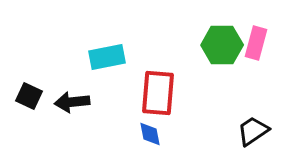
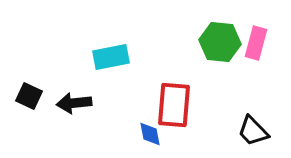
green hexagon: moved 2 px left, 3 px up; rotated 6 degrees clockwise
cyan rectangle: moved 4 px right
red rectangle: moved 16 px right, 12 px down
black arrow: moved 2 px right, 1 px down
black trapezoid: rotated 100 degrees counterclockwise
